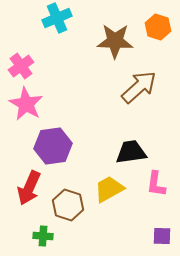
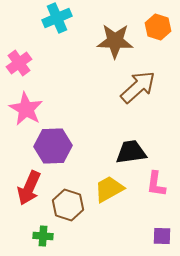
pink cross: moved 2 px left, 3 px up
brown arrow: moved 1 px left
pink star: moved 5 px down
purple hexagon: rotated 6 degrees clockwise
